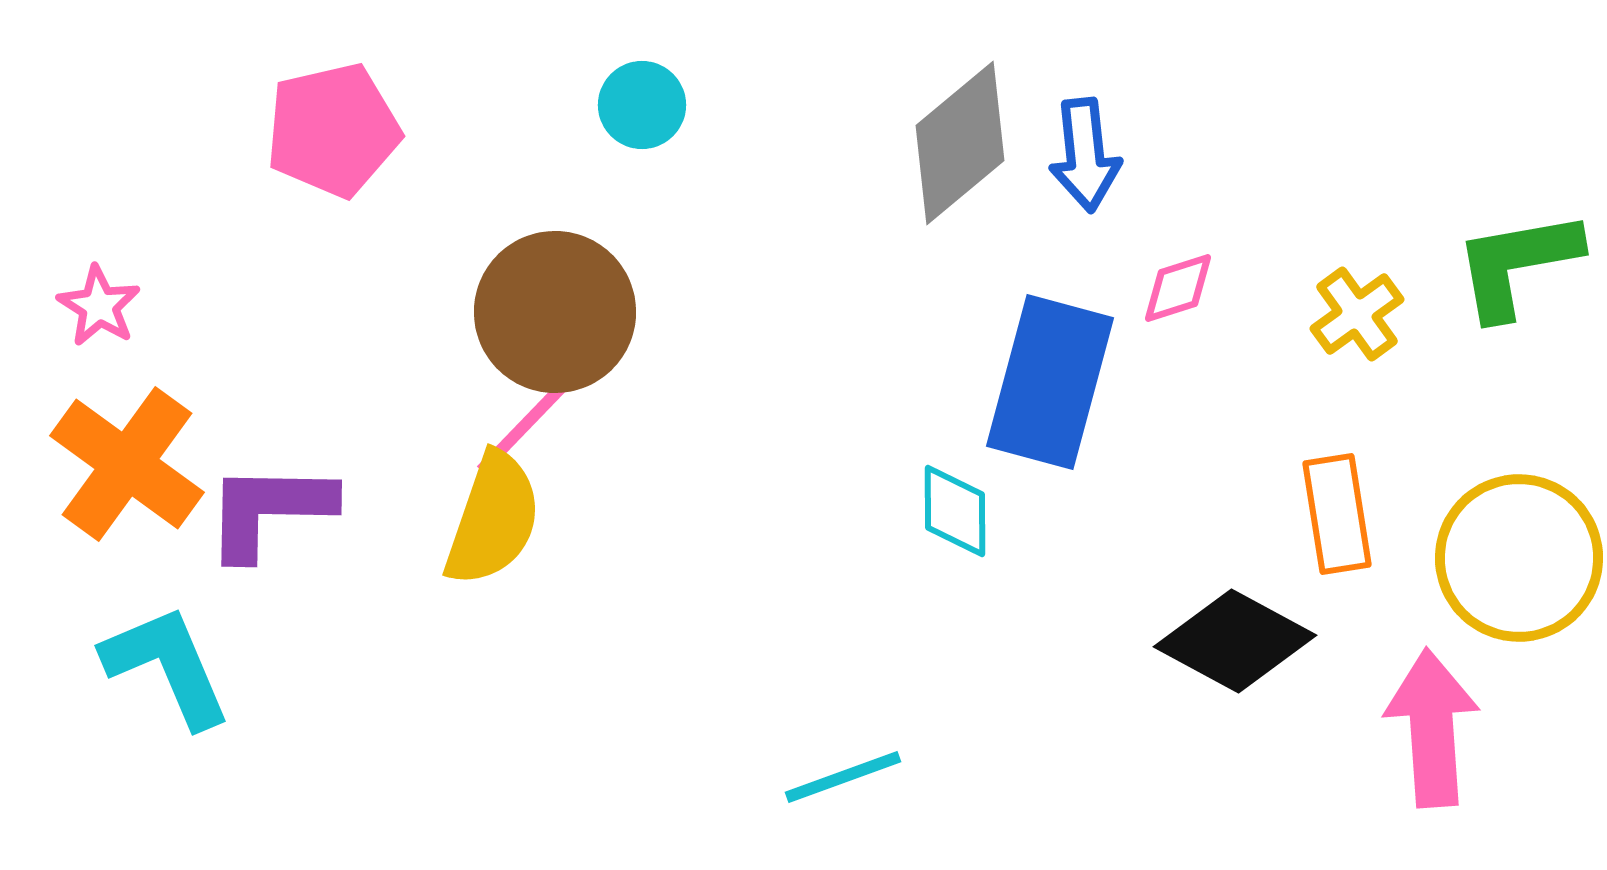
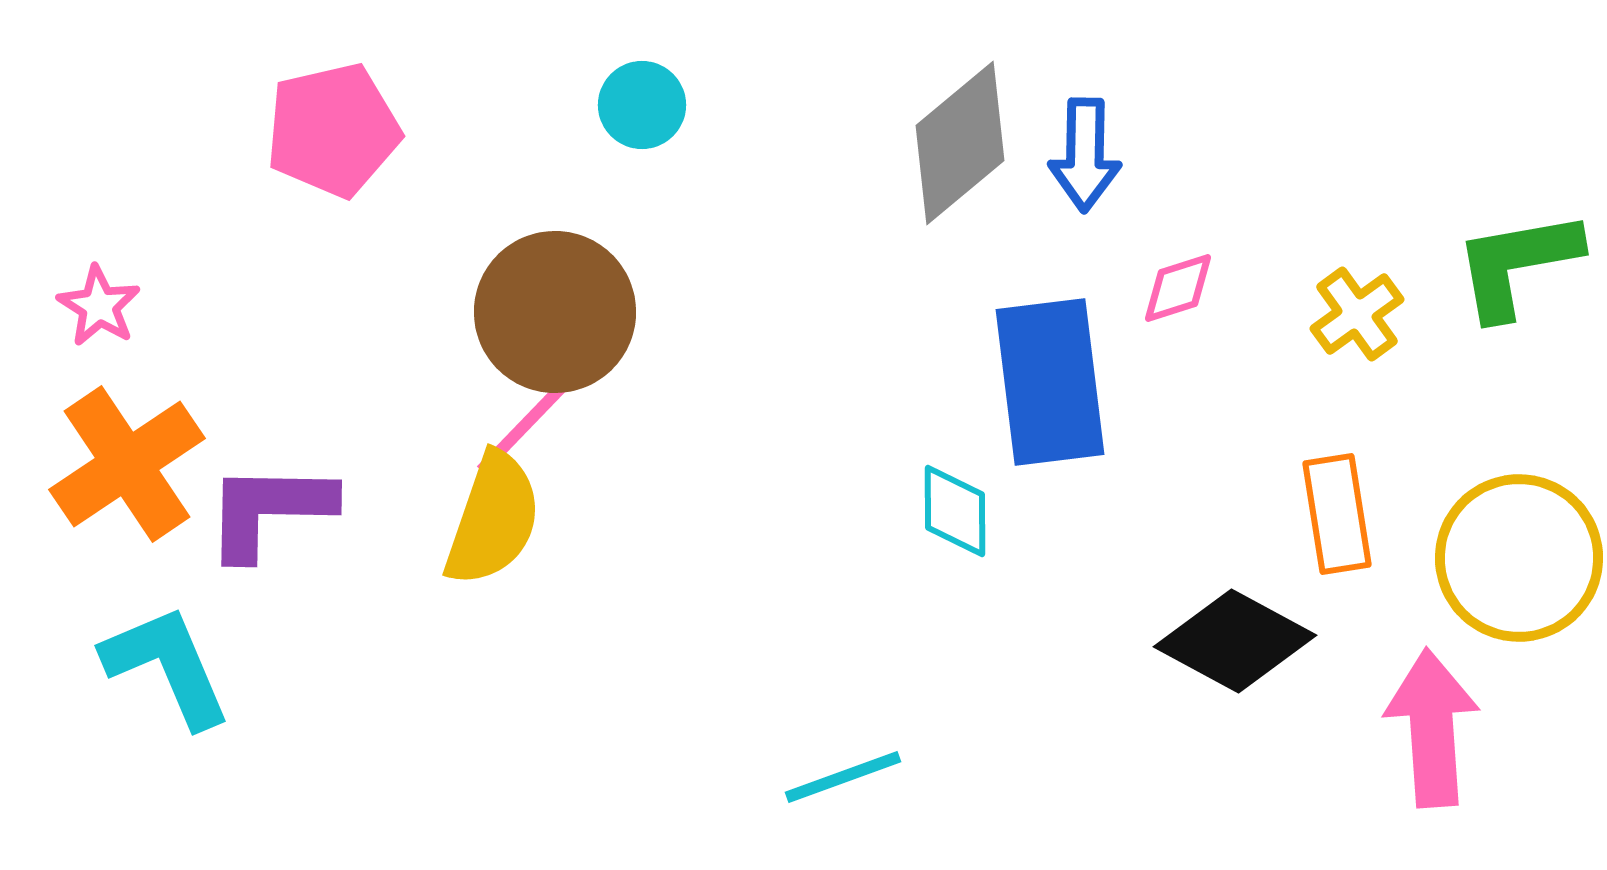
blue arrow: rotated 7 degrees clockwise
blue rectangle: rotated 22 degrees counterclockwise
orange cross: rotated 20 degrees clockwise
